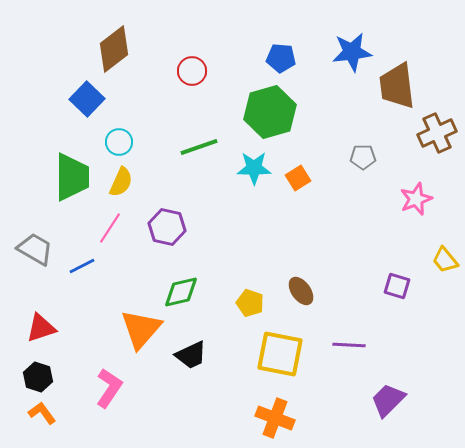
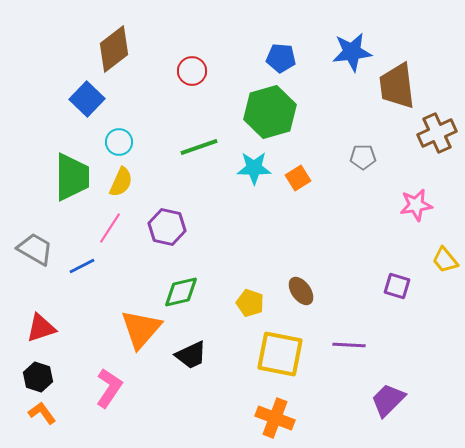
pink star: moved 6 px down; rotated 12 degrees clockwise
